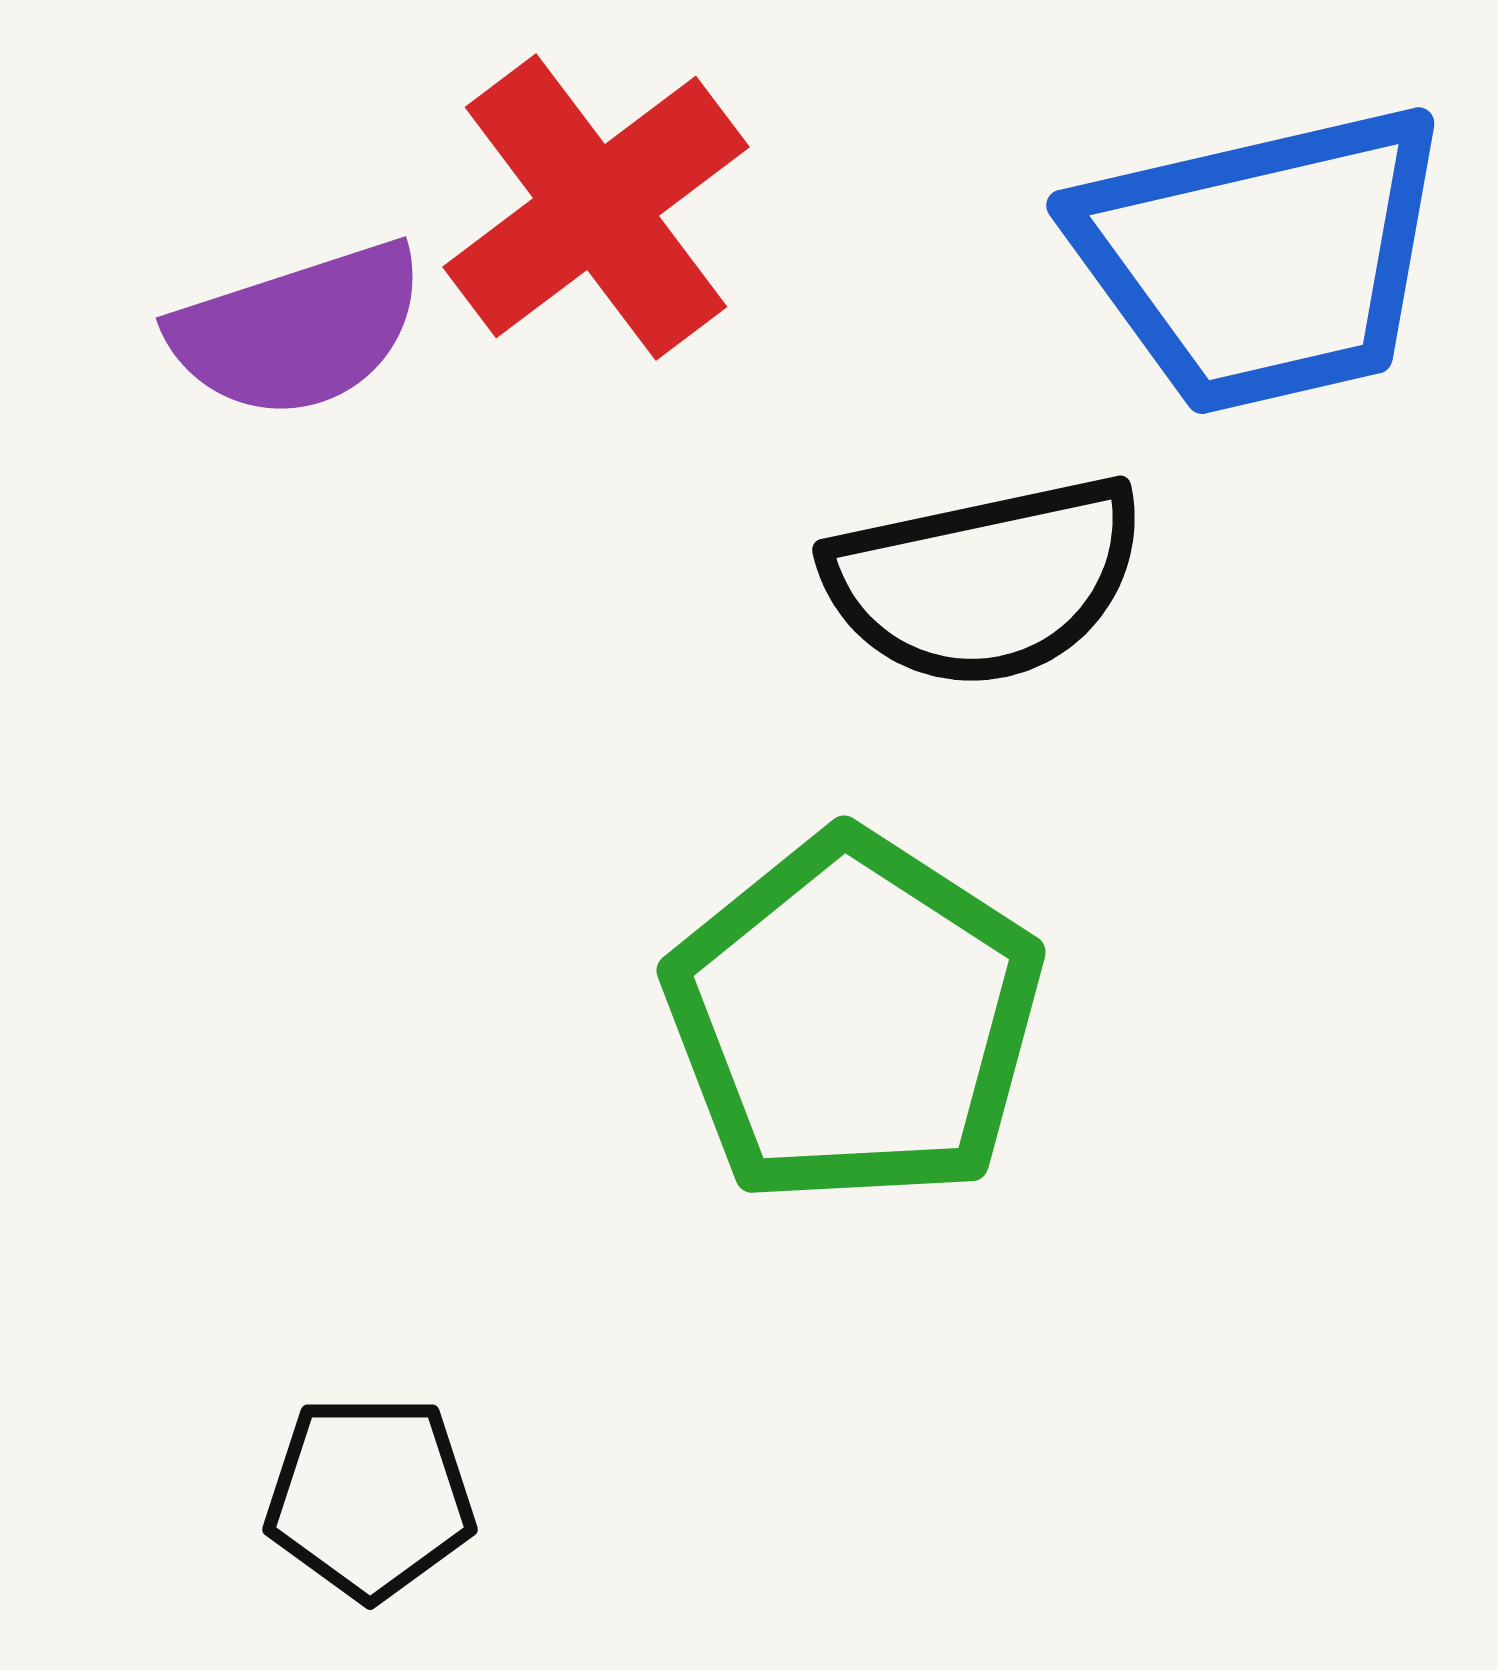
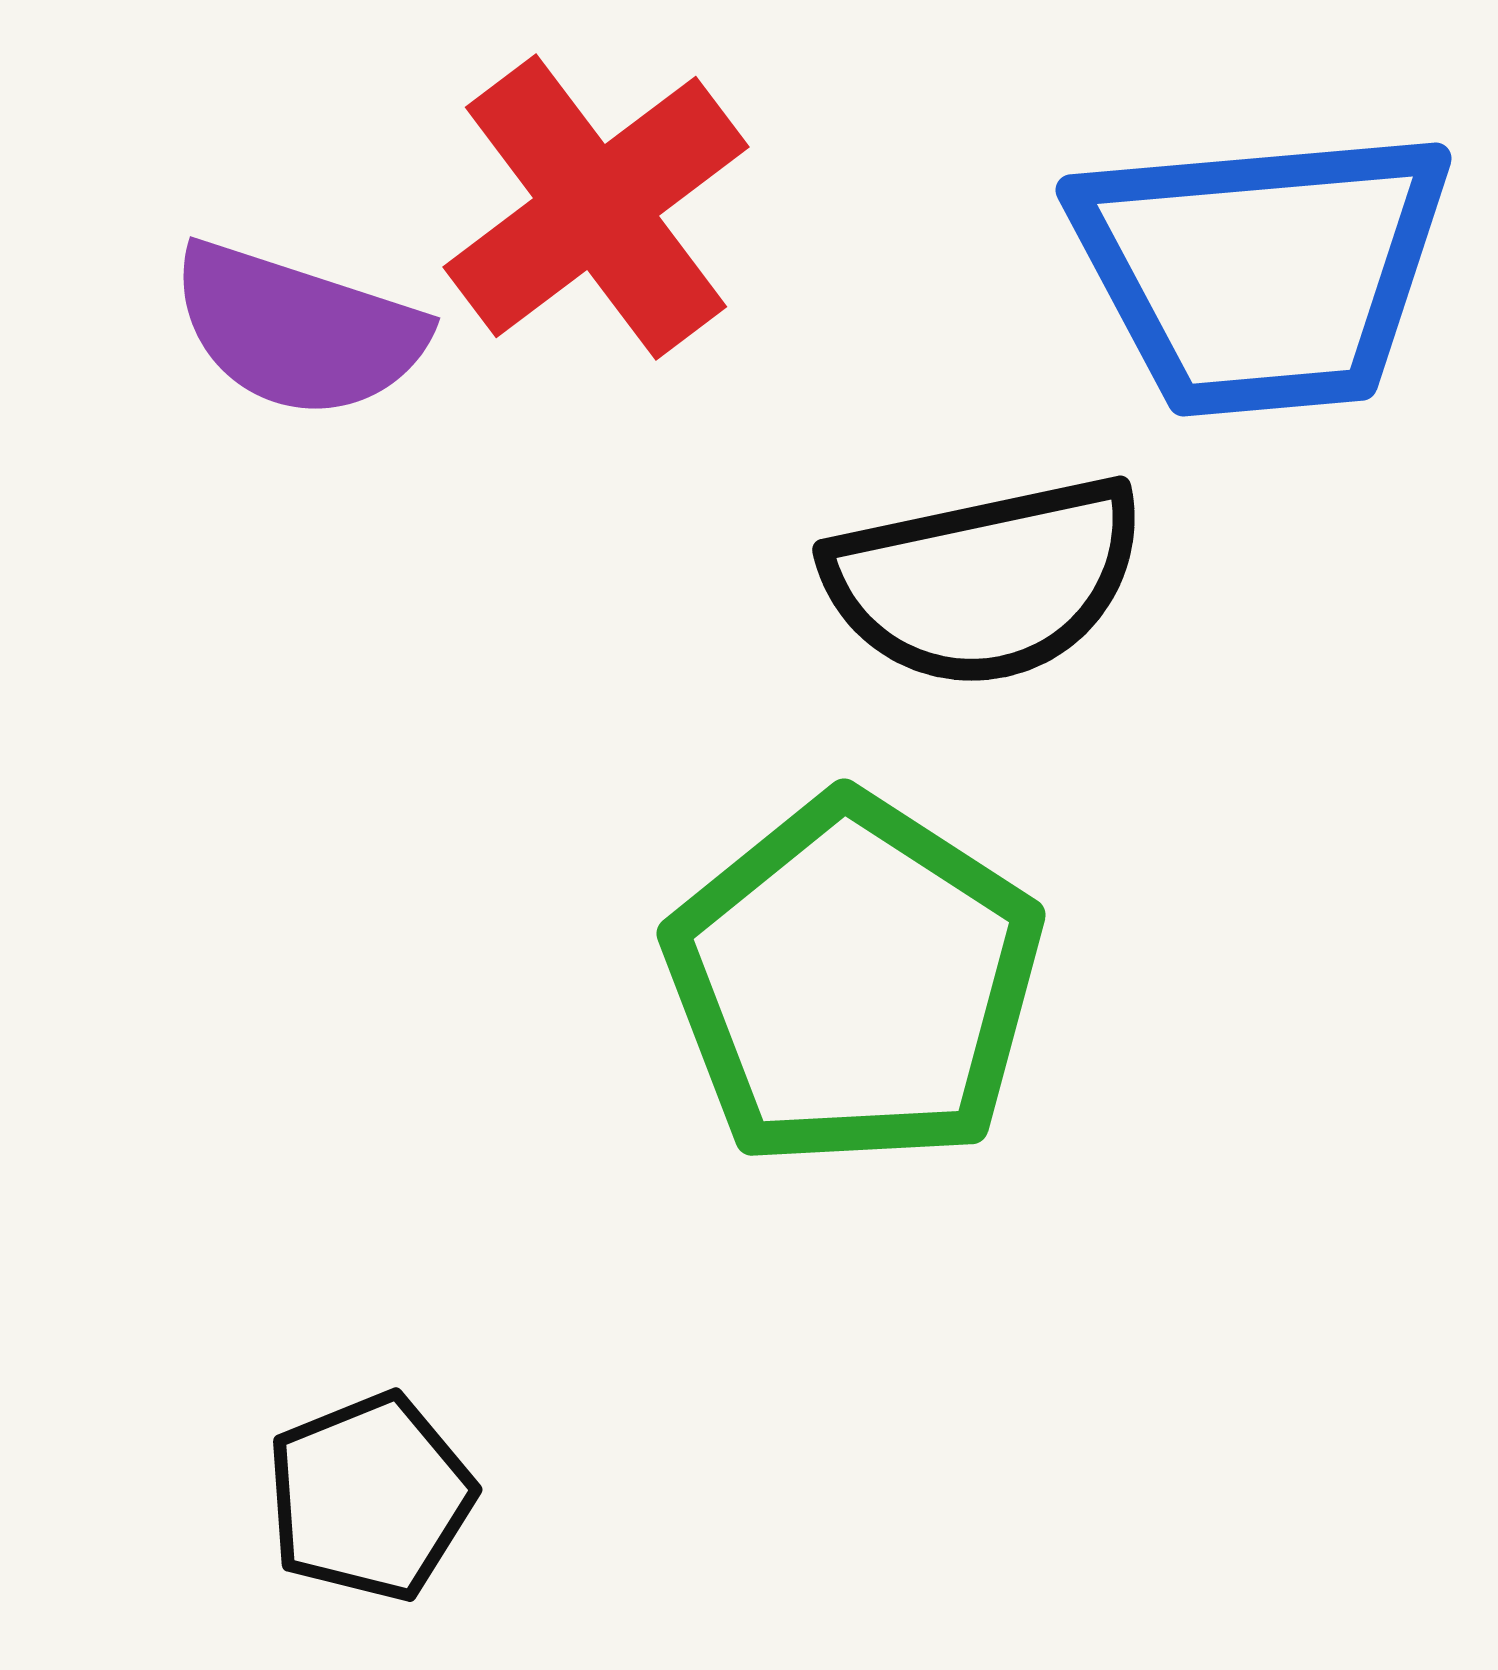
blue trapezoid: moved 12 px down; rotated 8 degrees clockwise
purple semicircle: rotated 36 degrees clockwise
green pentagon: moved 37 px up
black pentagon: rotated 22 degrees counterclockwise
